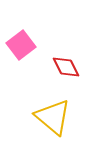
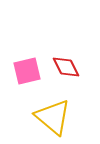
pink square: moved 6 px right, 26 px down; rotated 24 degrees clockwise
